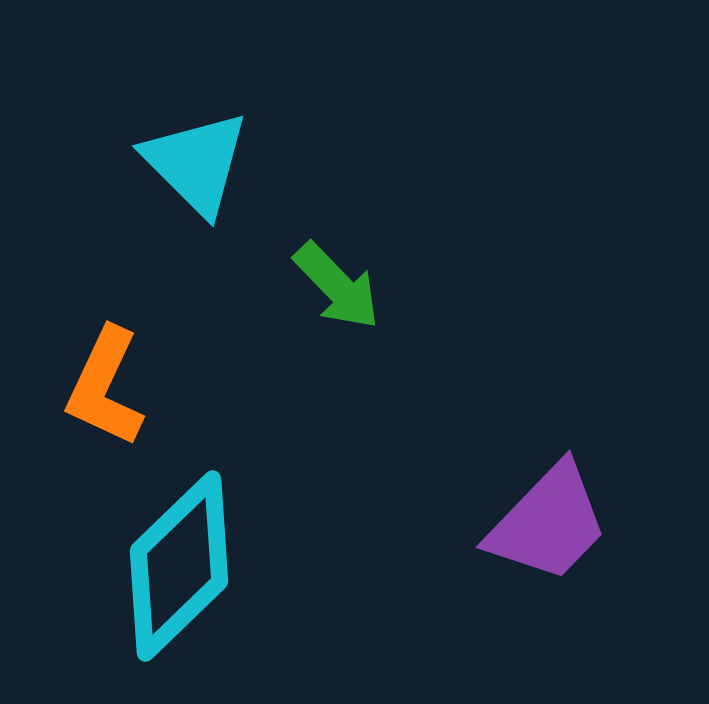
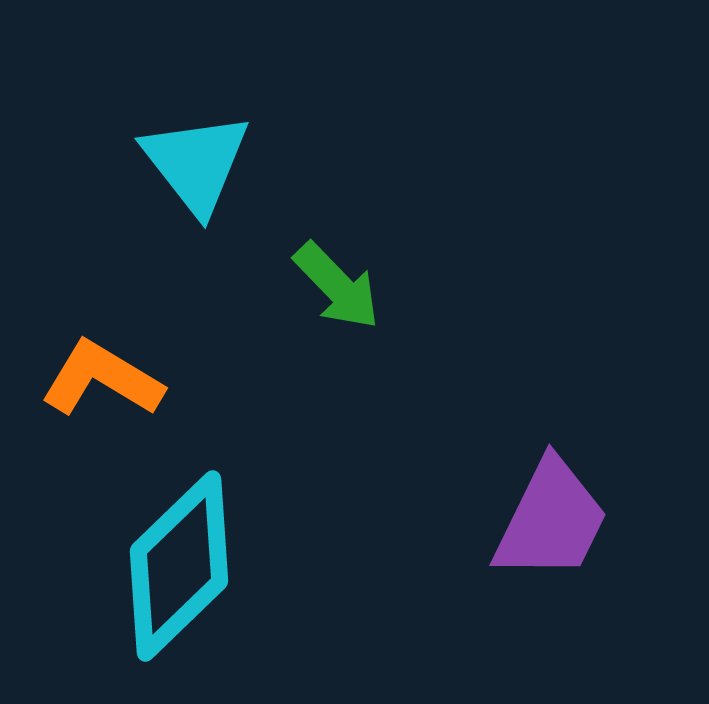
cyan triangle: rotated 7 degrees clockwise
orange L-shape: moved 3 px left, 8 px up; rotated 96 degrees clockwise
purple trapezoid: moved 3 px right, 3 px up; rotated 18 degrees counterclockwise
